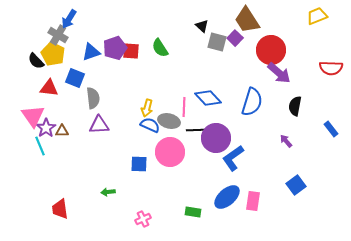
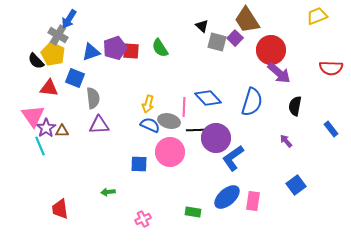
yellow arrow at (147, 108): moved 1 px right, 4 px up
